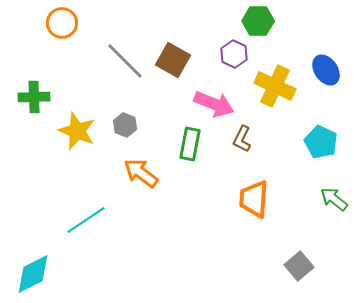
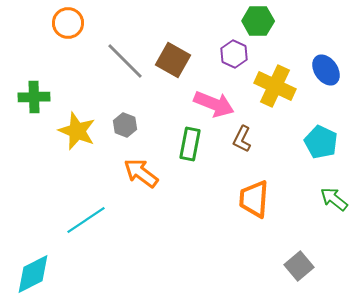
orange circle: moved 6 px right
